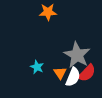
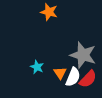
orange star: moved 1 px right; rotated 18 degrees clockwise
gray star: moved 6 px right; rotated 12 degrees counterclockwise
red semicircle: moved 1 px right, 6 px down
